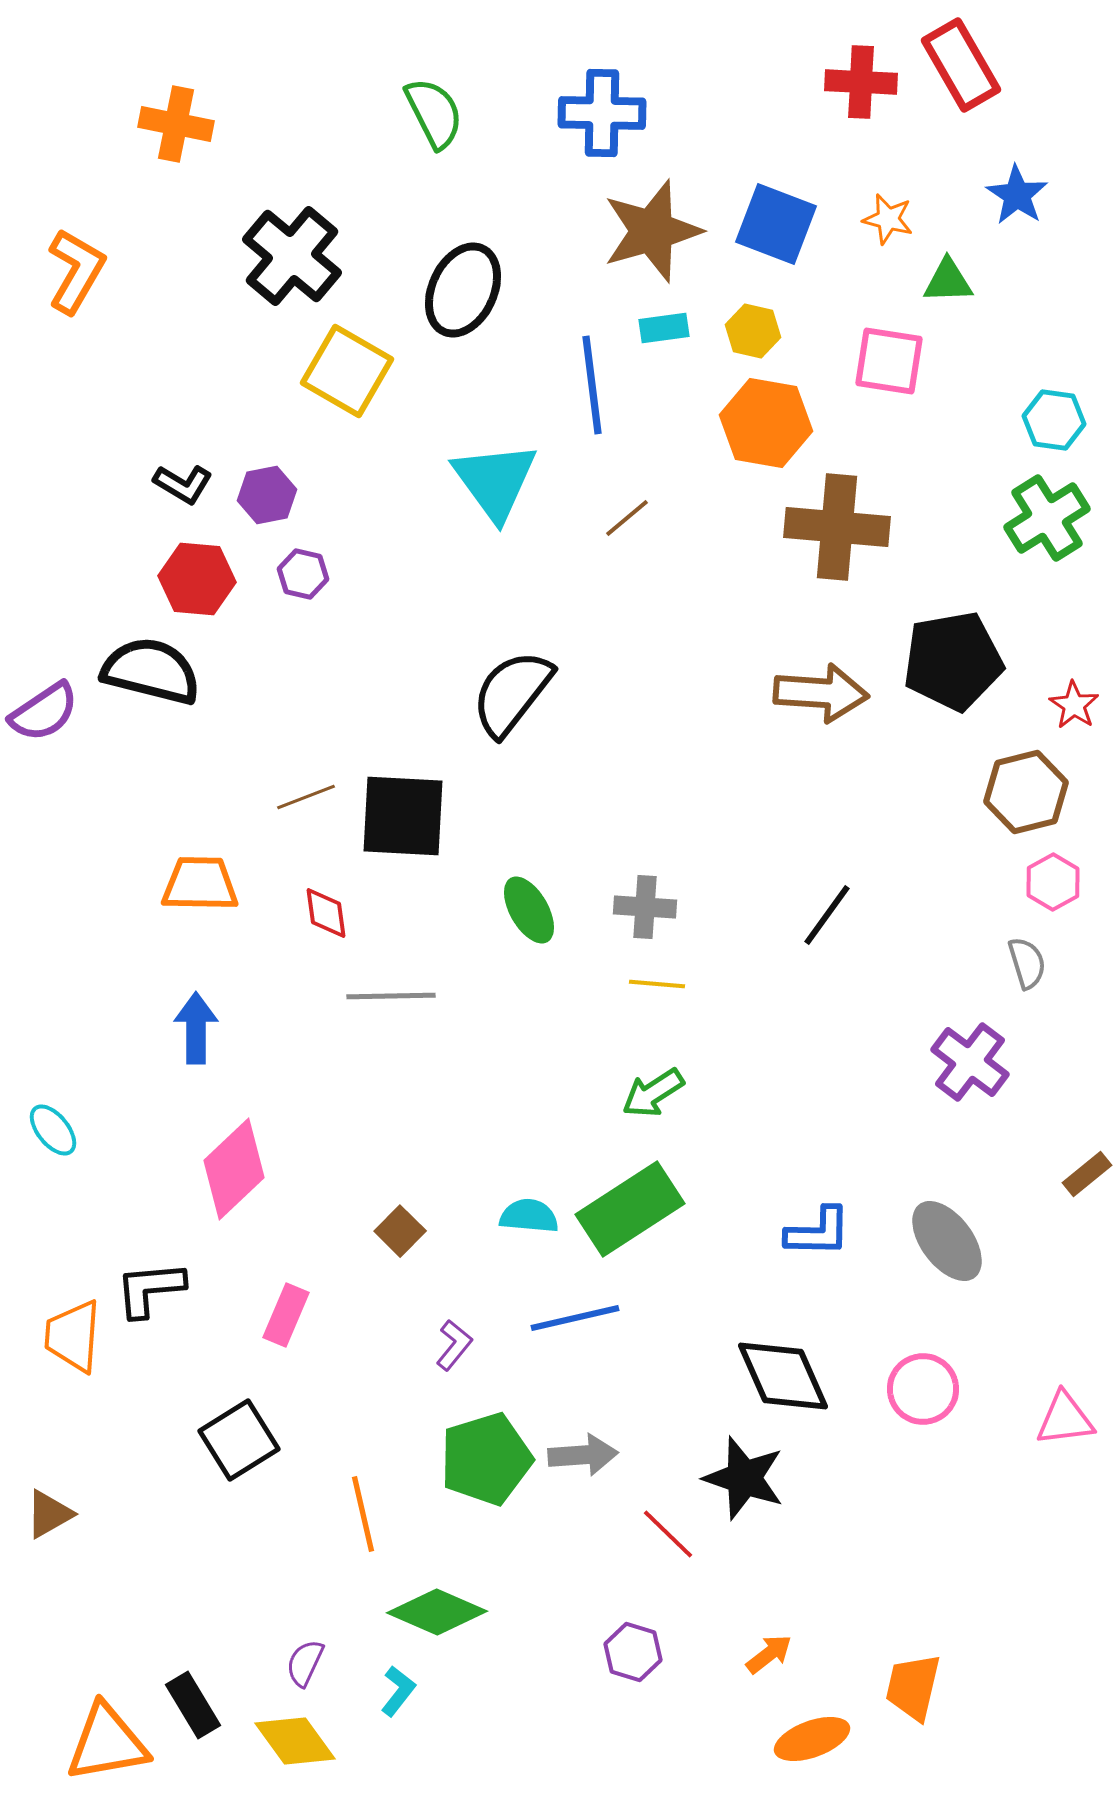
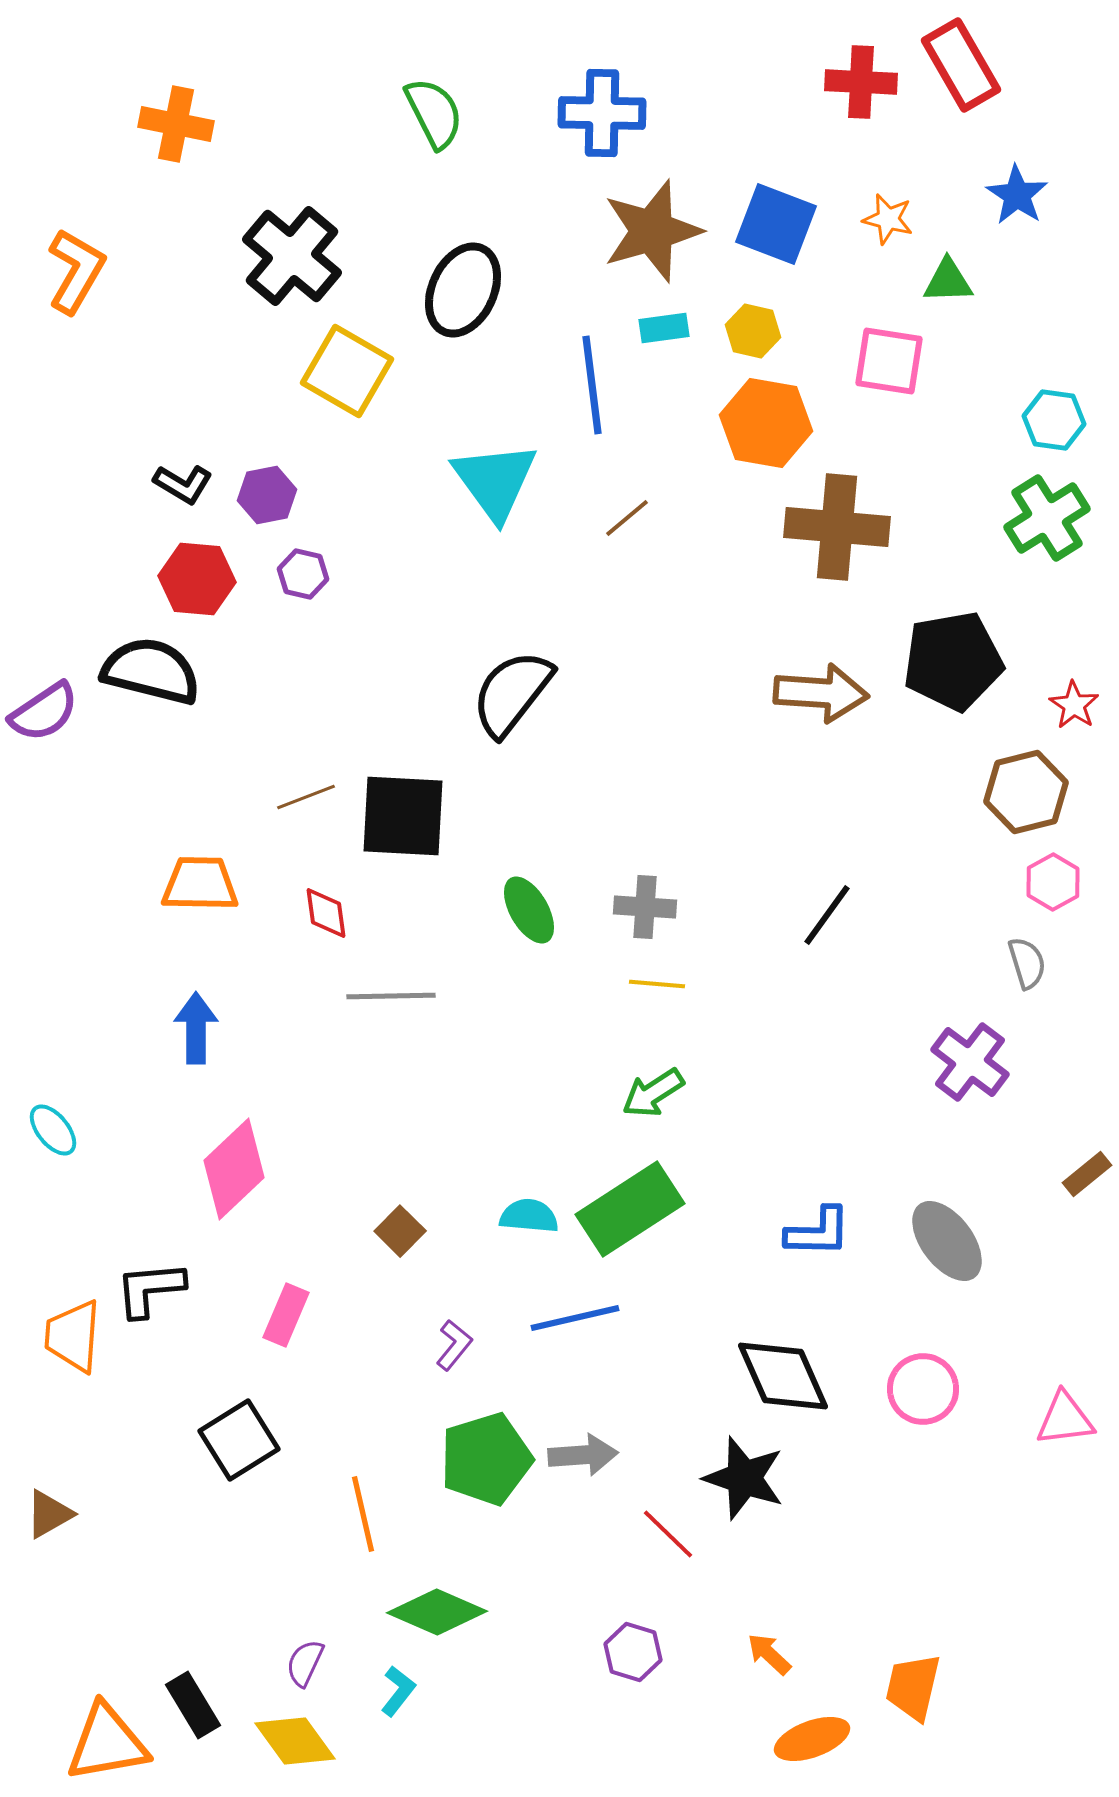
orange arrow at (769, 1654): rotated 99 degrees counterclockwise
